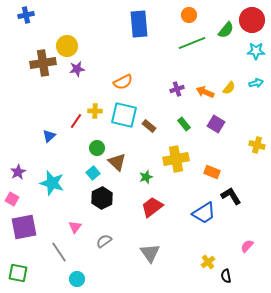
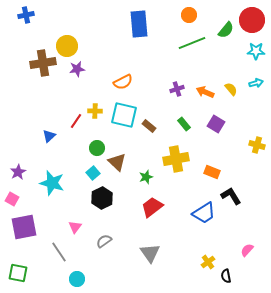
yellow semicircle at (229, 88): moved 2 px right, 1 px down; rotated 80 degrees counterclockwise
pink semicircle at (247, 246): moved 4 px down
